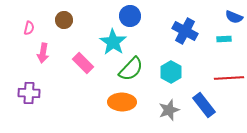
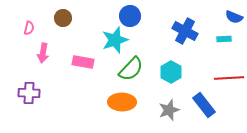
brown circle: moved 1 px left, 2 px up
cyan star: moved 2 px right, 2 px up; rotated 20 degrees clockwise
pink rectangle: moved 1 px up; rotated 35 degrees counterclockwise
